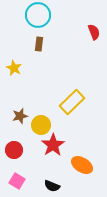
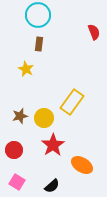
yellow star: moved 12 px right, 1 px down
yellow rectangle: rotated 10 degrees counterclockwise
yellow circle: moved 3 px right, 7 px up
pink square: moved 1 px down
black semicircle: rotated 63 degrees counterclockwise
